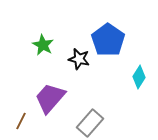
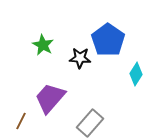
black star: moved 1 px right, 1 px up; rotated 10 degrees counterclockwise
cyan diamond: moved 3 px left, 3 px up
